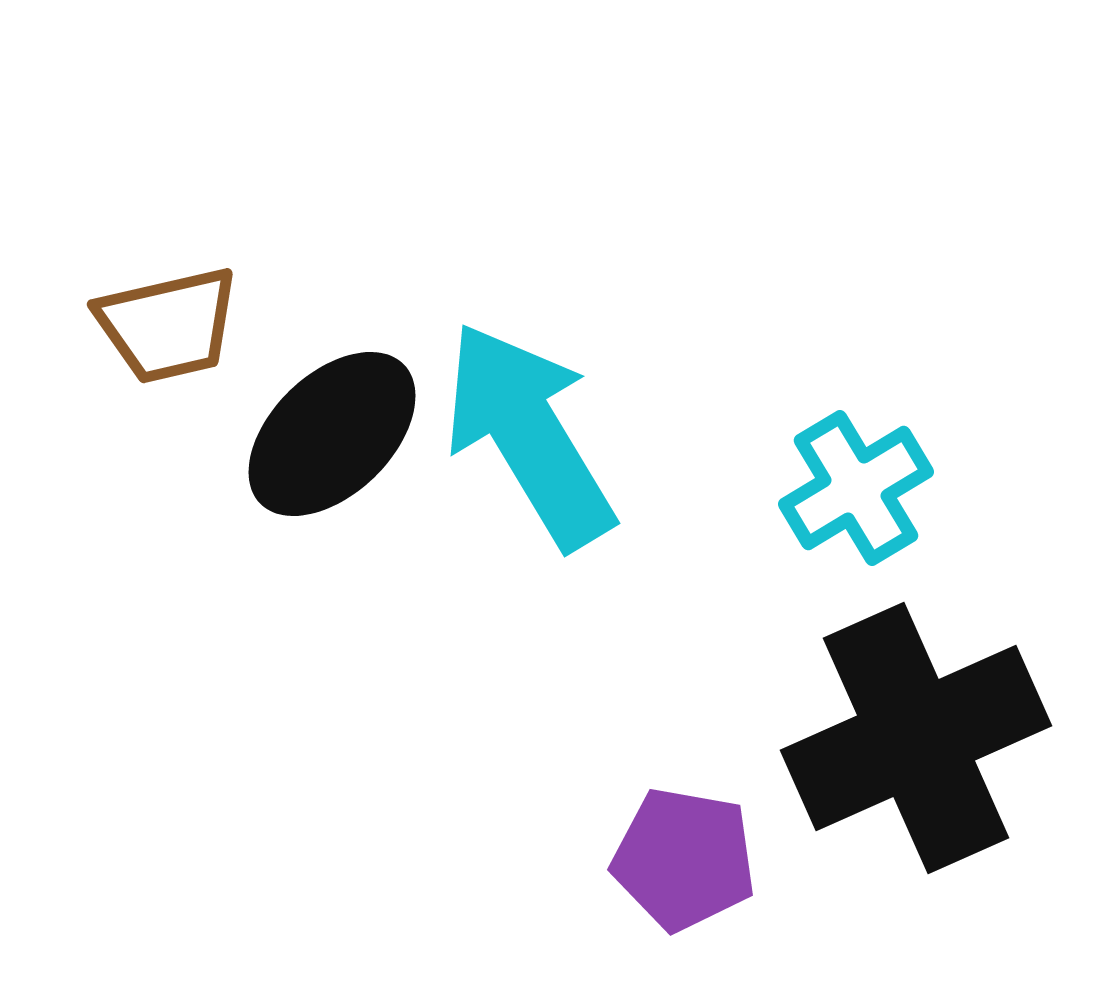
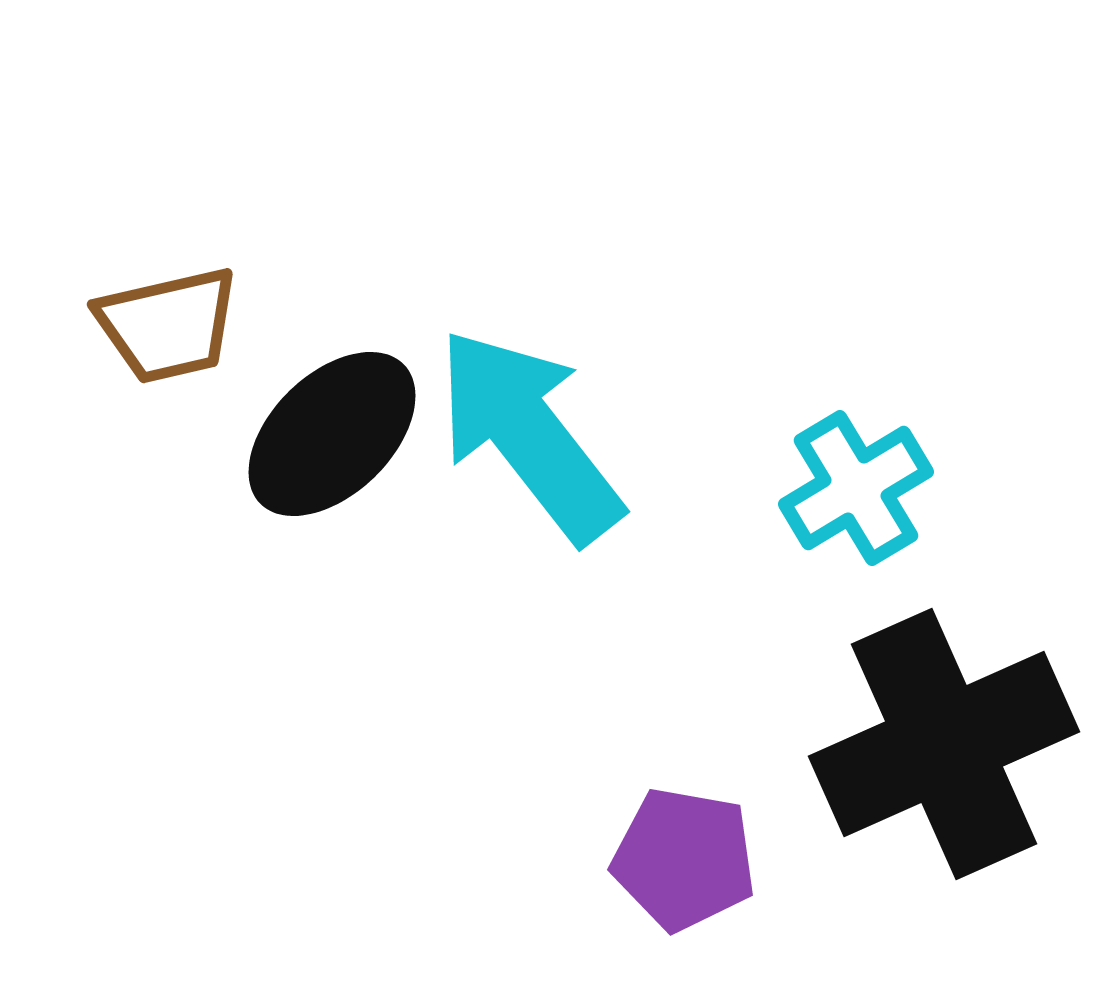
cyan arrow: rotated 7 degrees counterclockwise
black cross: moved 28 px right, 6 px down
